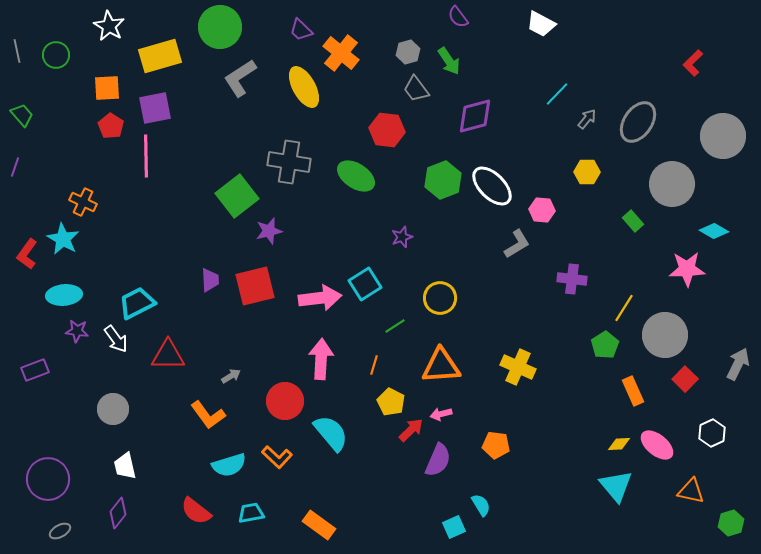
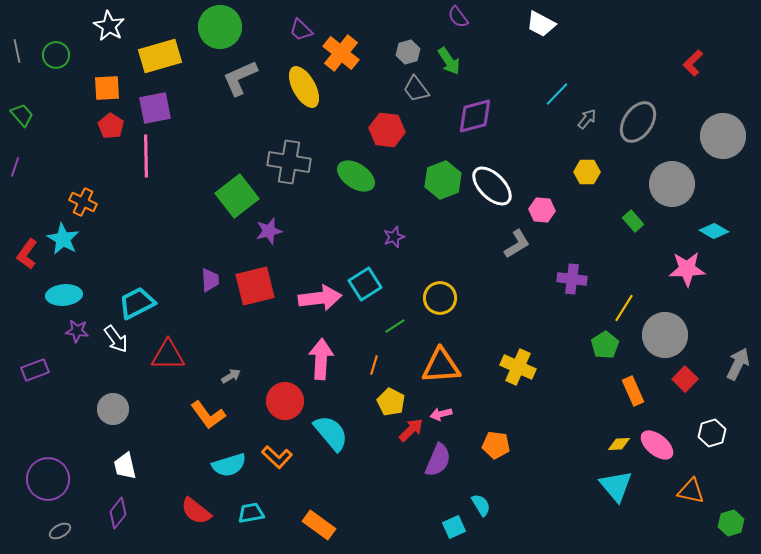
gray L-shape at (240, 78): rotated 9 degrees clockwise
purple star at (402, 237): moved 8 px left
white hexagon at (712, 433): rotated 8 degrees clockwise
